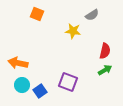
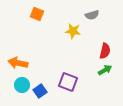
gray semicircle: rotated 16 degrees clockwise
